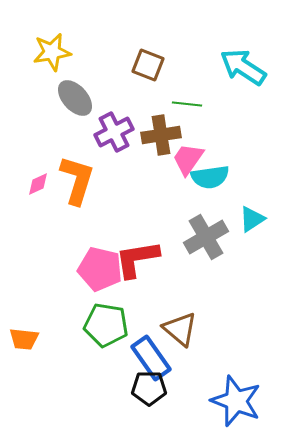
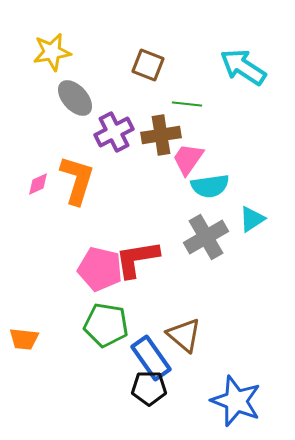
cyan semicircle: moved 9 px down
brown triangle: moved 4 px right, 6 px down
